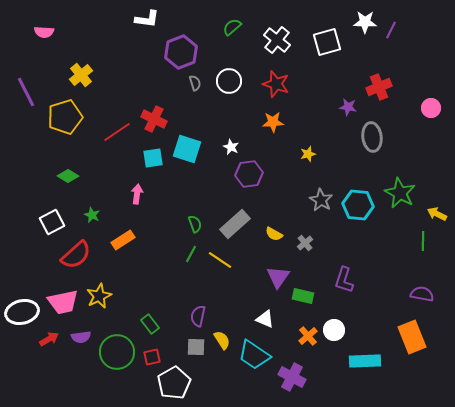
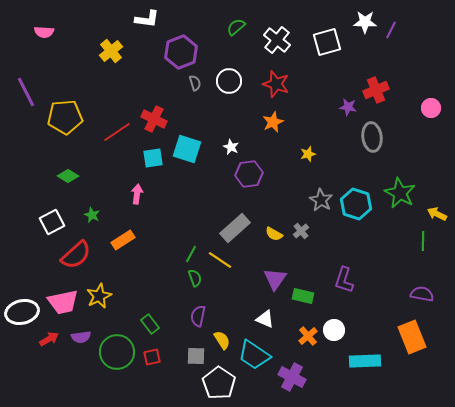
green semicircle at (232, 27): moved 4 px right
yellow cross at (81, 75): moved 30 px right, 24 px up
red cross at (379, 87): moved 3 px left, 3 px down
yellow pentagon at (65, 117): rotated 12 degrees clockwise
orange star at (273, 122): rotated 20 degrees counterclockwise
cyan hexagon at (358, 205): moved 2 px left, 1 px up; rotated 12 degrees clockwise
green semicircle at (195, 224): moved 54 px down
gray rectangle at (235, 224): moved 4 px down
gray cross at (305, 243): moved 4 px left, 12 px up
purple triangle at (278, 277): moved 3 px left, 2 px down
gray square at (196, 347): moved 9 px down
white pentagon at (174, 383): moved 45 px right; rotated 8 degrees counterclockwise
